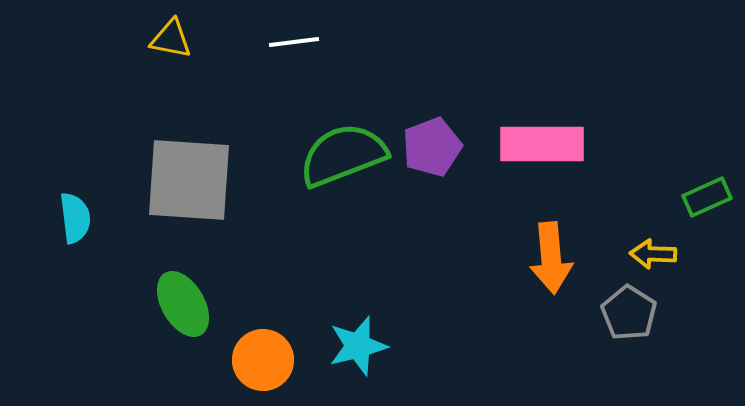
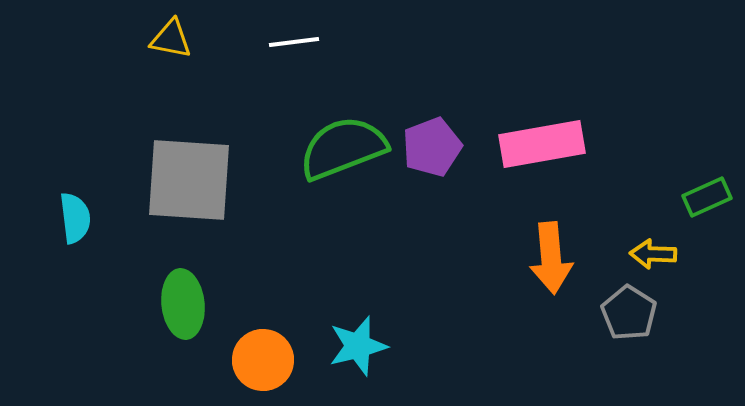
pink rectangle: rotated 10 degrees counterclockwise
green semicircle: moved 7 px up
green ellipse: rotated 24 degrees clockwise
